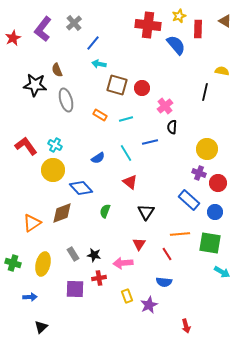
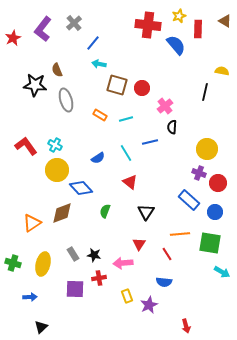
yellow circle at (53, 170): moved 4 px right
